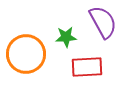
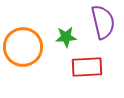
purple semicircle: rotated 16 degrees clockwise
orange circle: moved 3 px left, 7 px up
